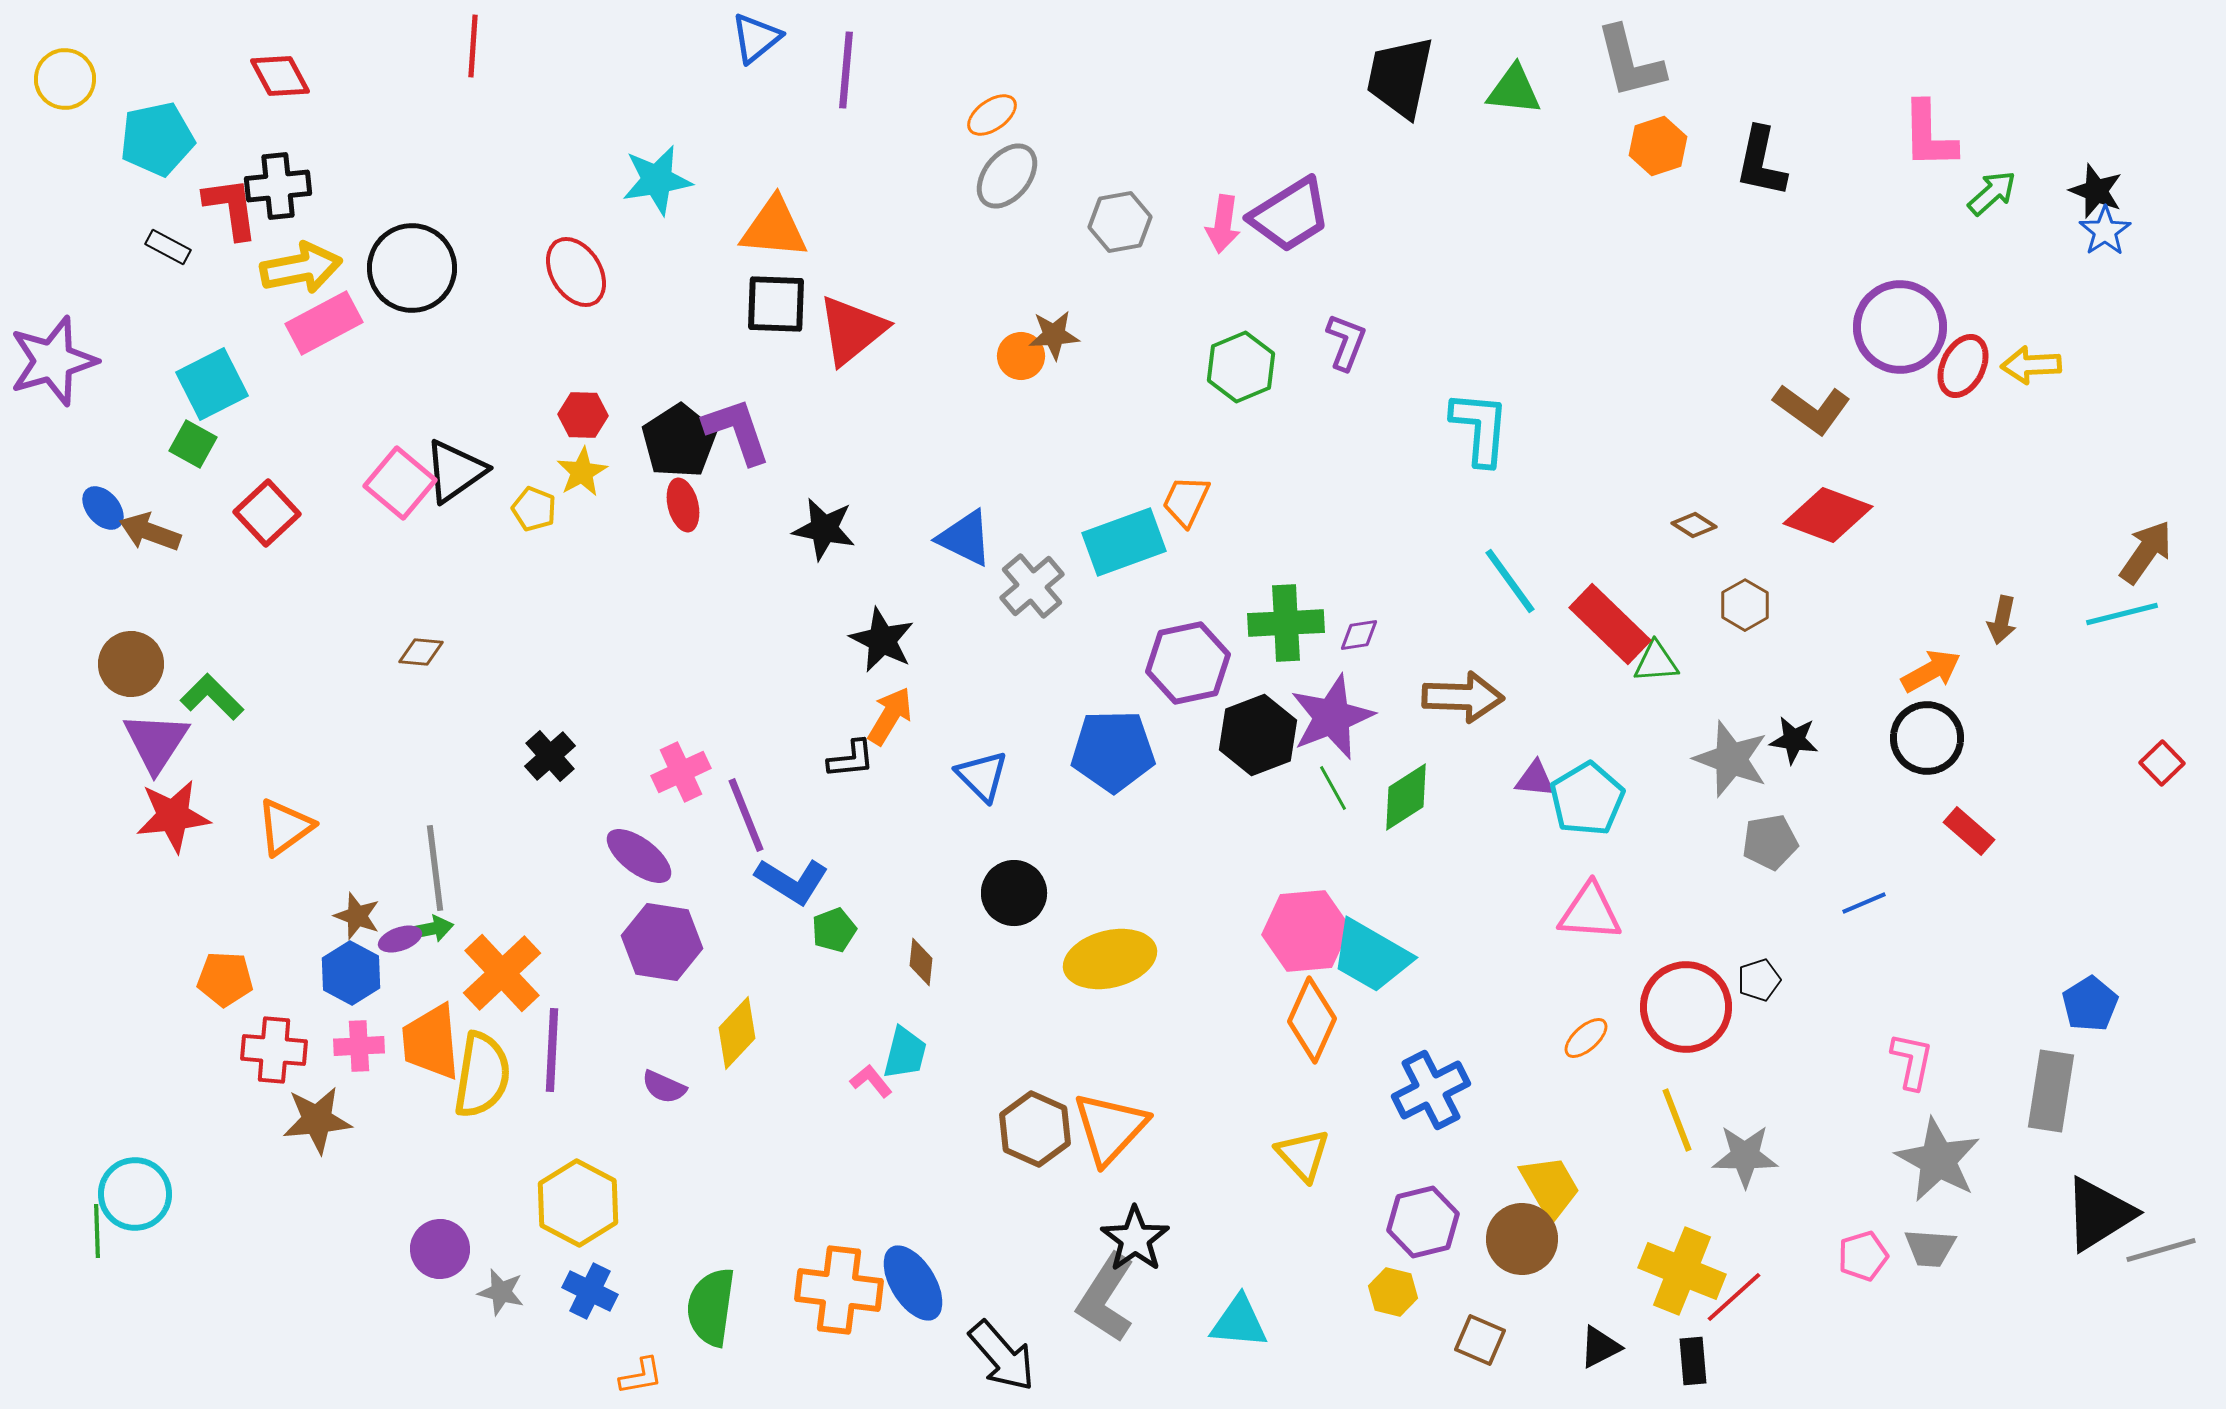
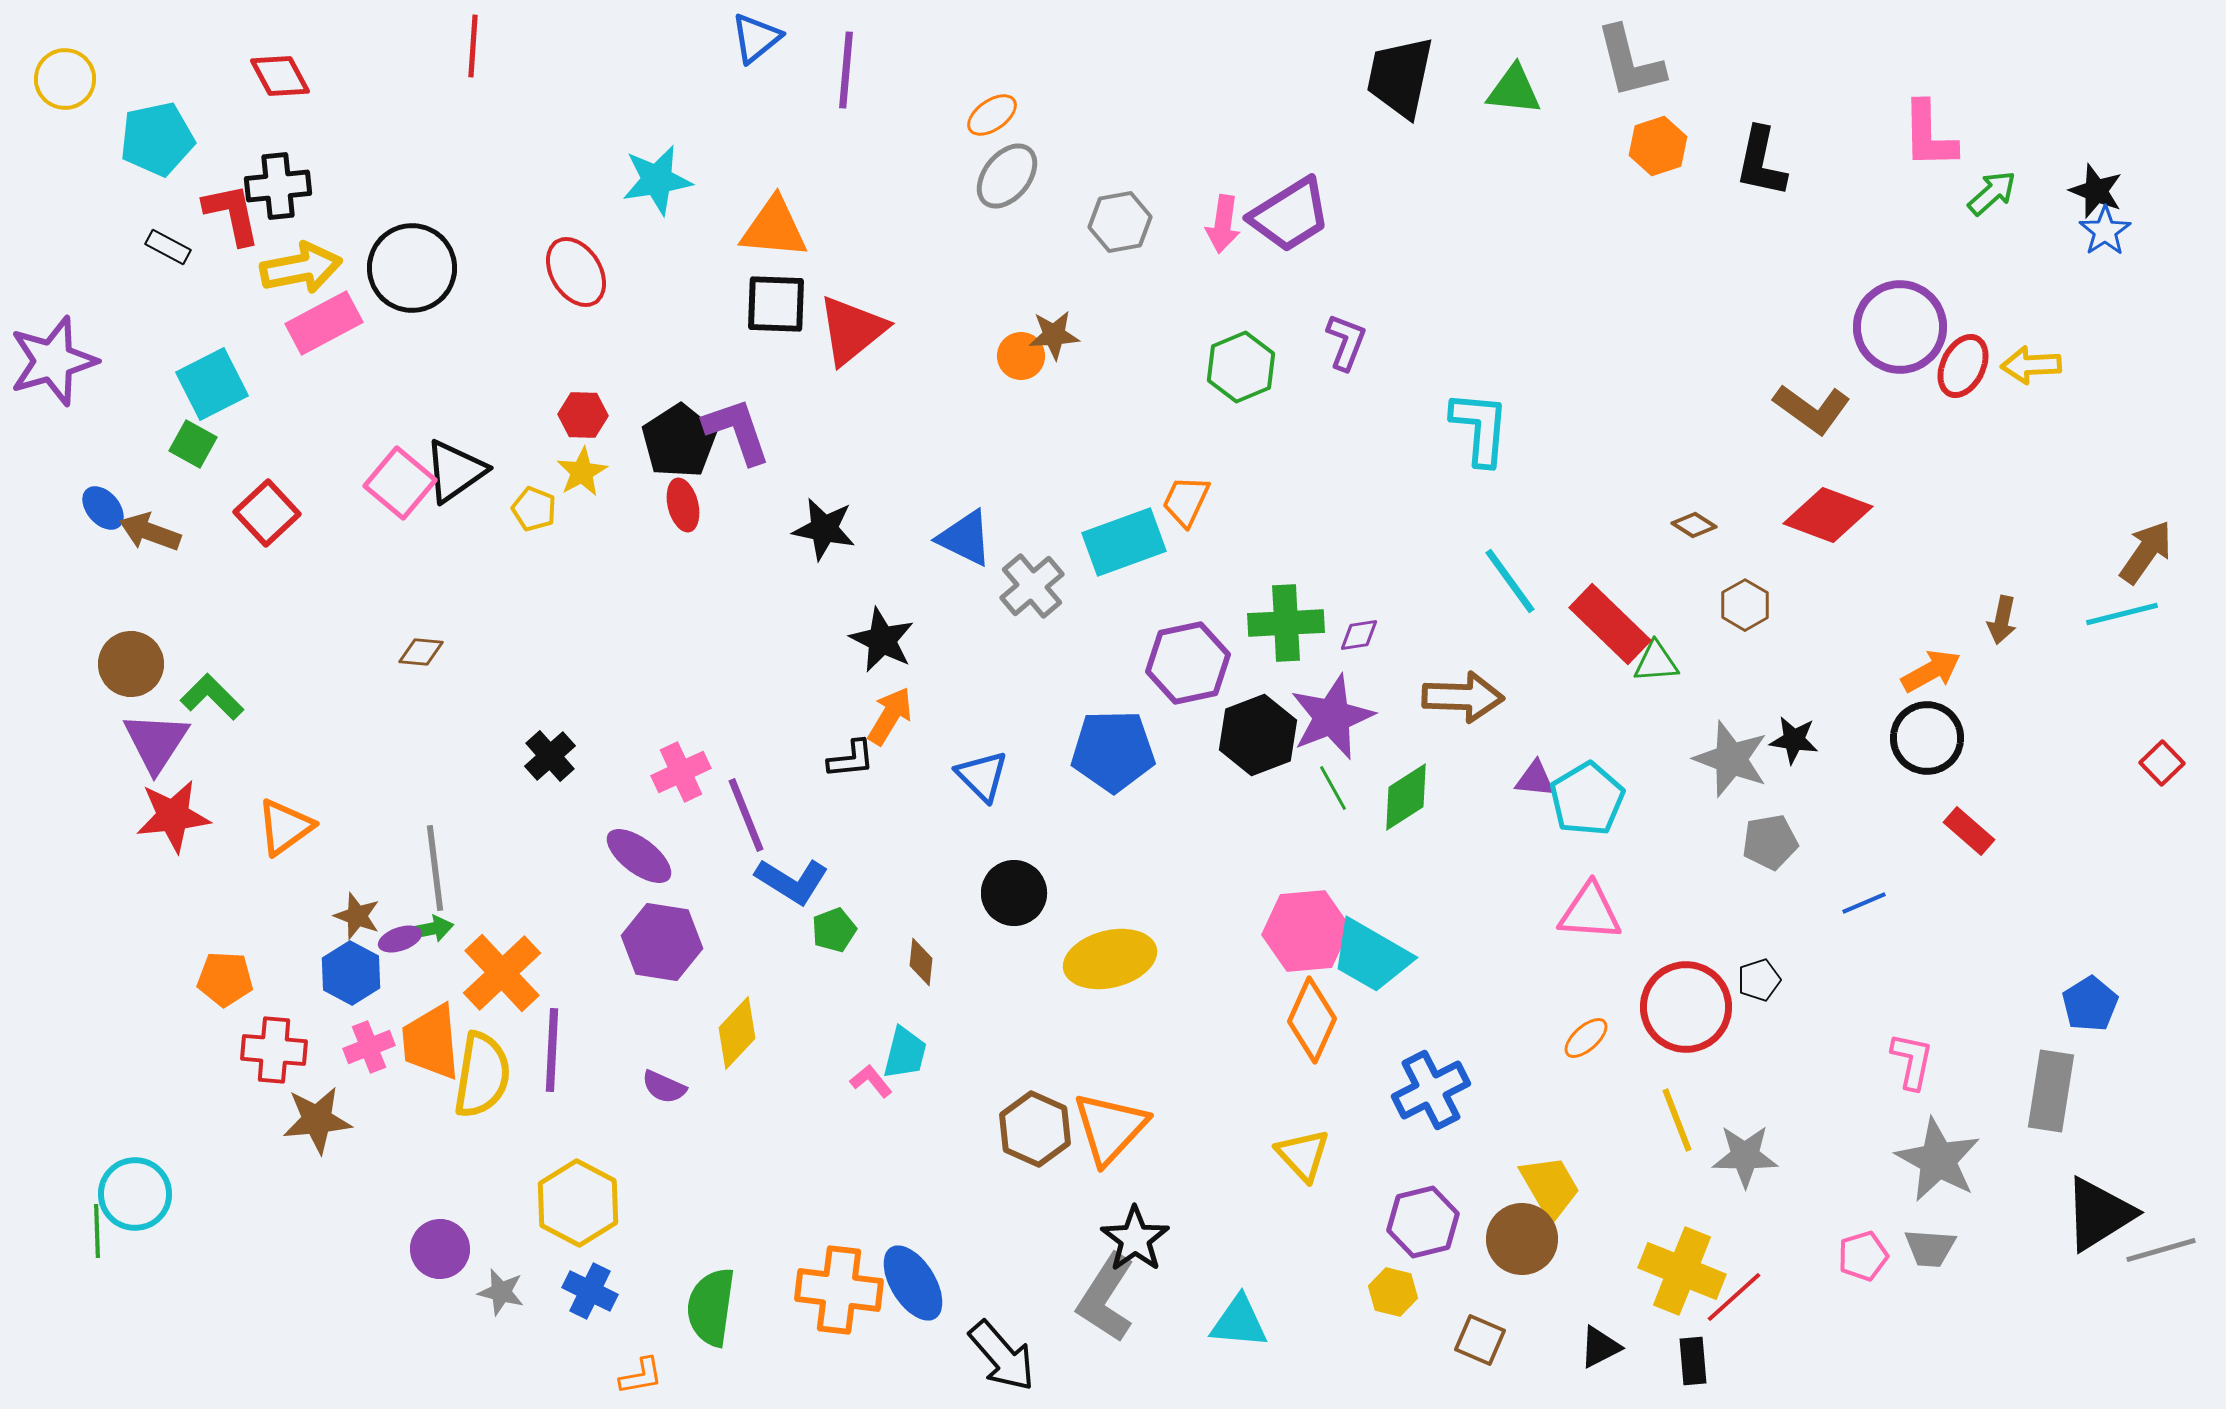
red L-shape at (231, 208): moved 1 px right, 6 px down; rotated 4 degrees counterclockwise
pink cross at (359, 1046): moved 10 px right, 1 px down; rotated 18 degrees counterclockwise
